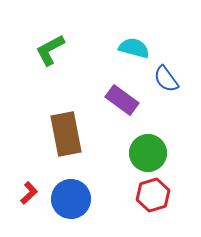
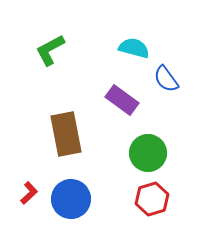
red hexagon: moved 1 px left, 4 px down
